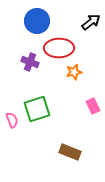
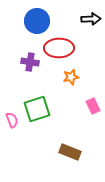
black arrow: moved 3 px up; rotated 36 degrees clockwise
purple cross: rotated 12 degrees counterclockwise
orange star: moved 3 px left, 5 px down
